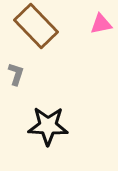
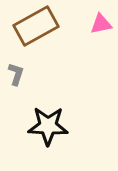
brown rectangle: rotated 75 degrees counterclockwise
